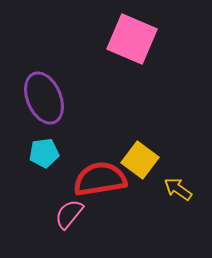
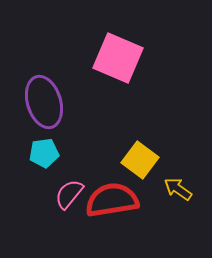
pink square: moved 14 px left, 19 px down
purple ellipse: moved 4 px down; rotated 6 degrees clockwise
red semicircle: moved 12 px right, 21 px down
pink semicircle: moved 20 px up
